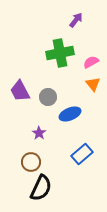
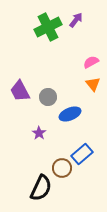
green cross: moved 12 px left, 26 px up; rotated 16 degrees counterclockwise
brown circle: moved 31 px right, 6 px down
